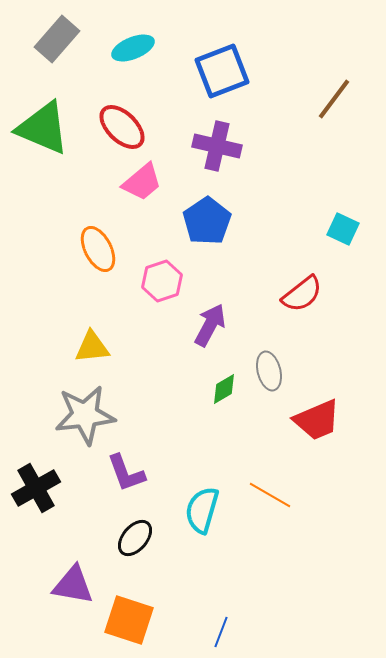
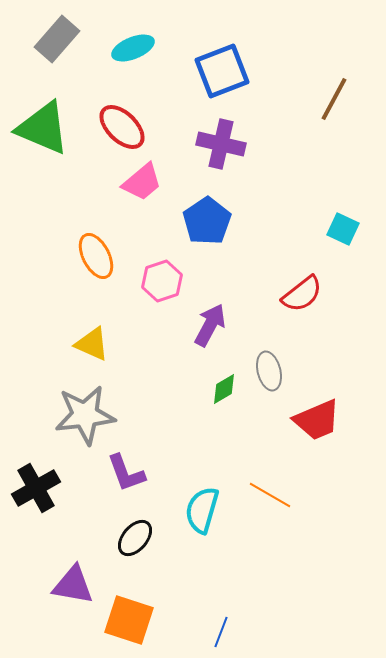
brown line: rotated 9 degrees counterclockwise
purple cross: moved 4 px right, 2 px up
orange ellipse: moved 2 px left, 7 px down
yellow triangle: moved 3 px up; rotated 30 degrees clockwise
